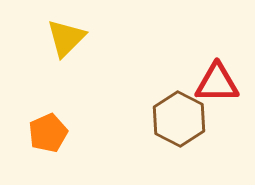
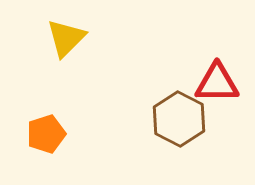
orange pentagon: moved 2 px left, 1 px down; rotated 6 degrees clockwise
